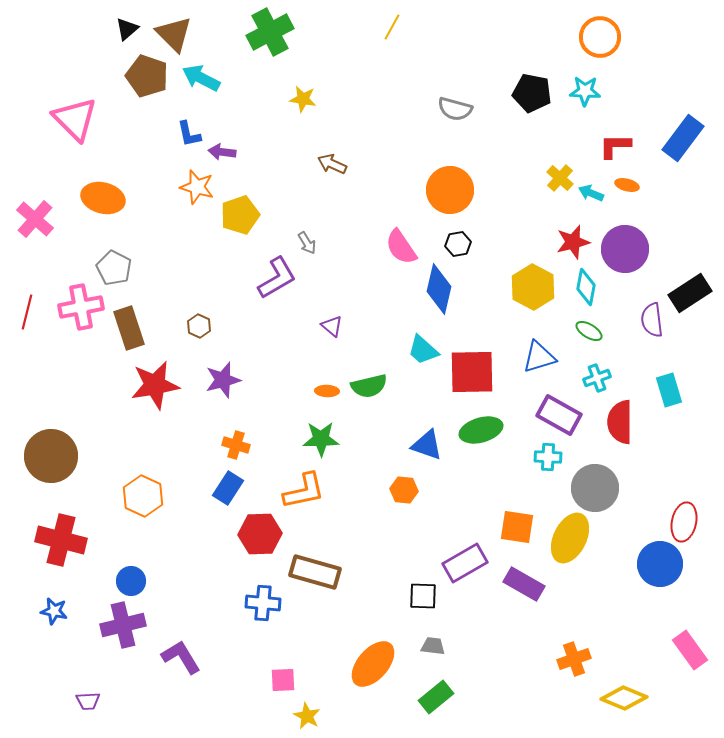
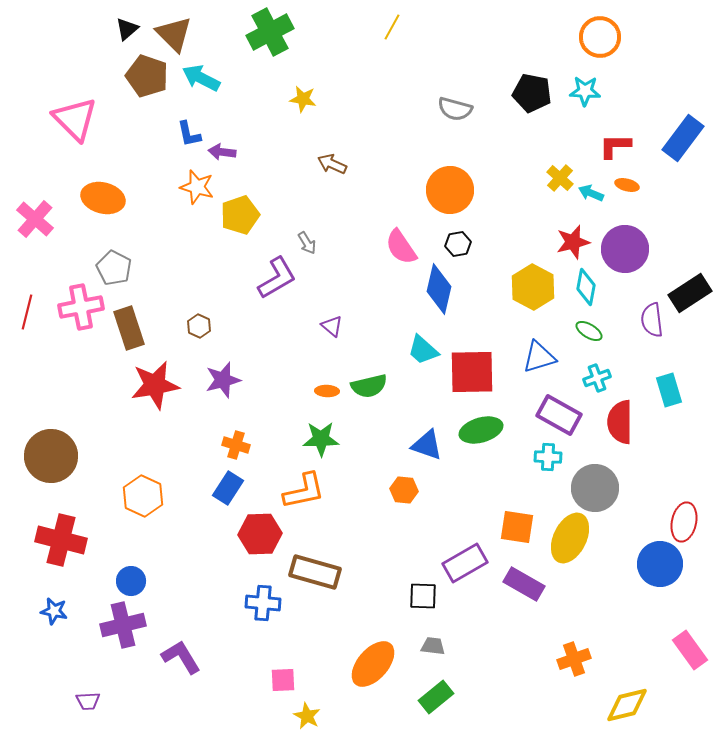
yellow diamond at (624, 698): moved 3 px right, 7 px down; rotated 36 degrees counterclockwise
